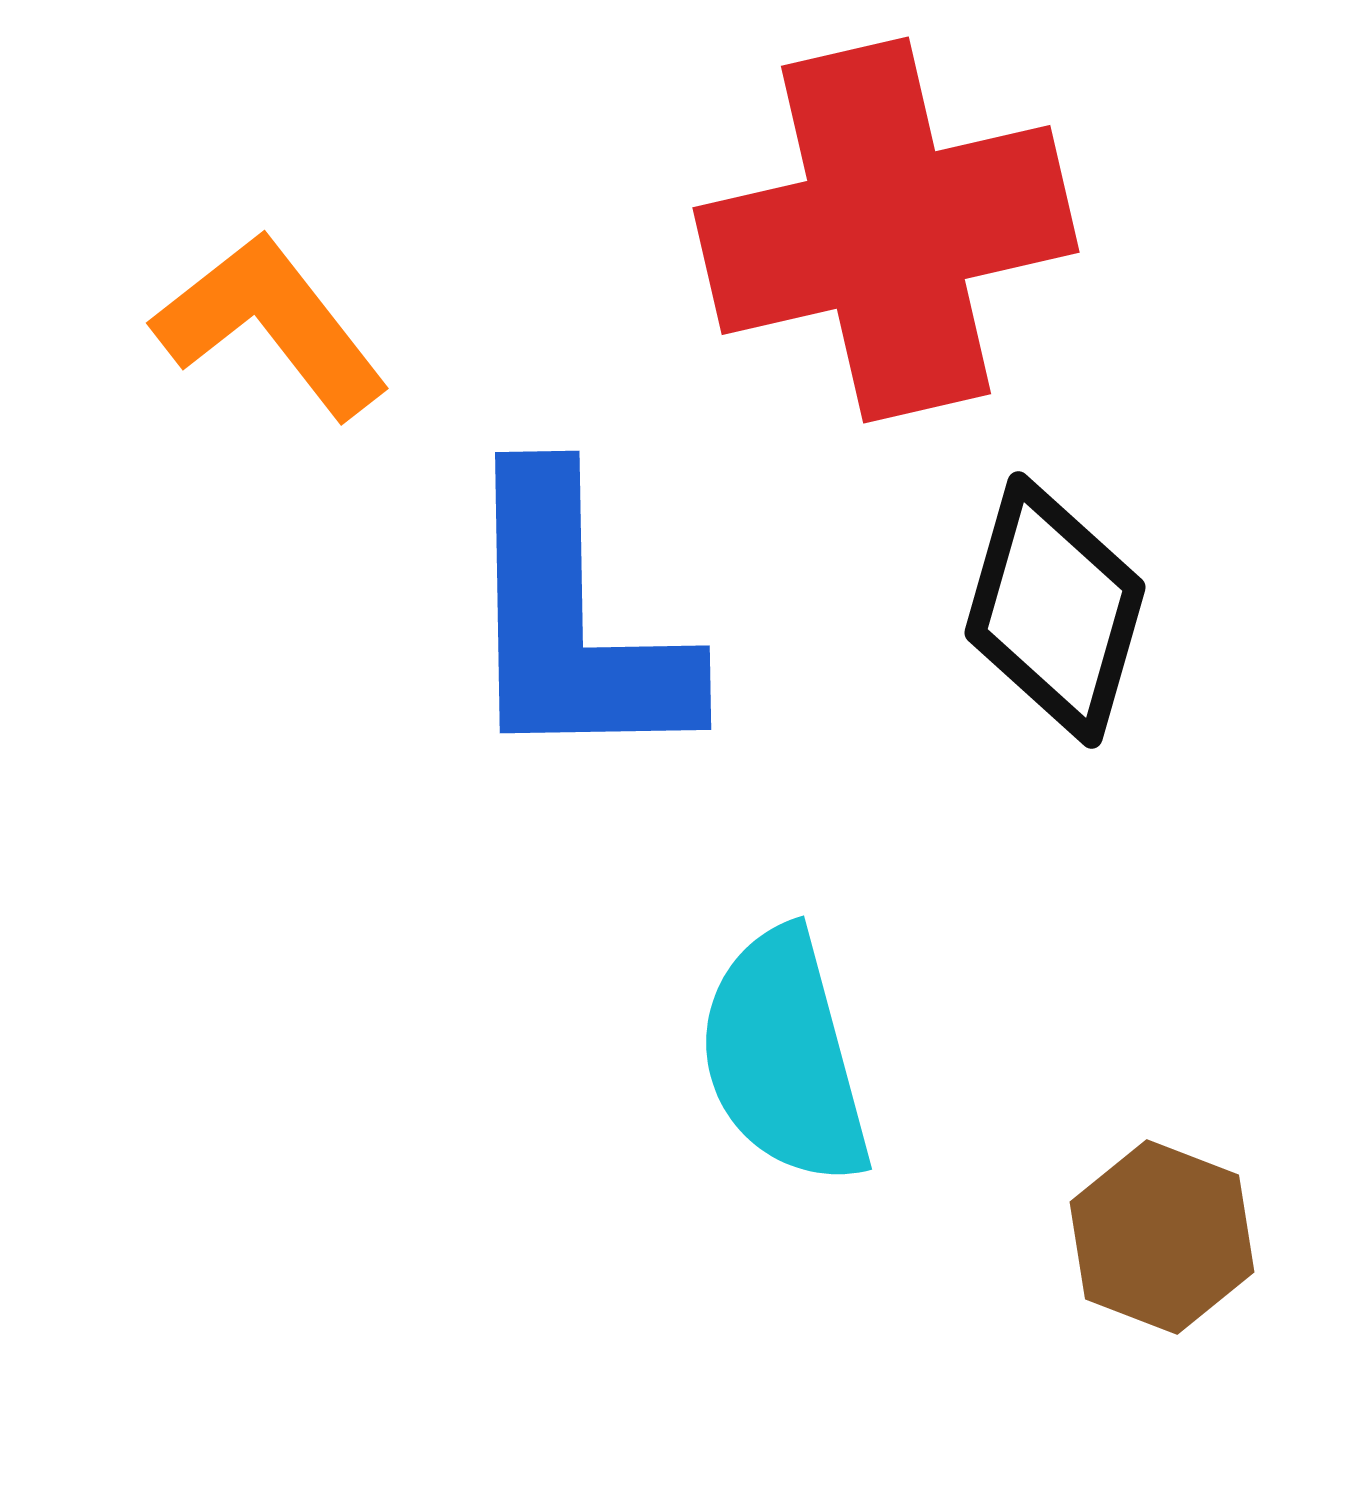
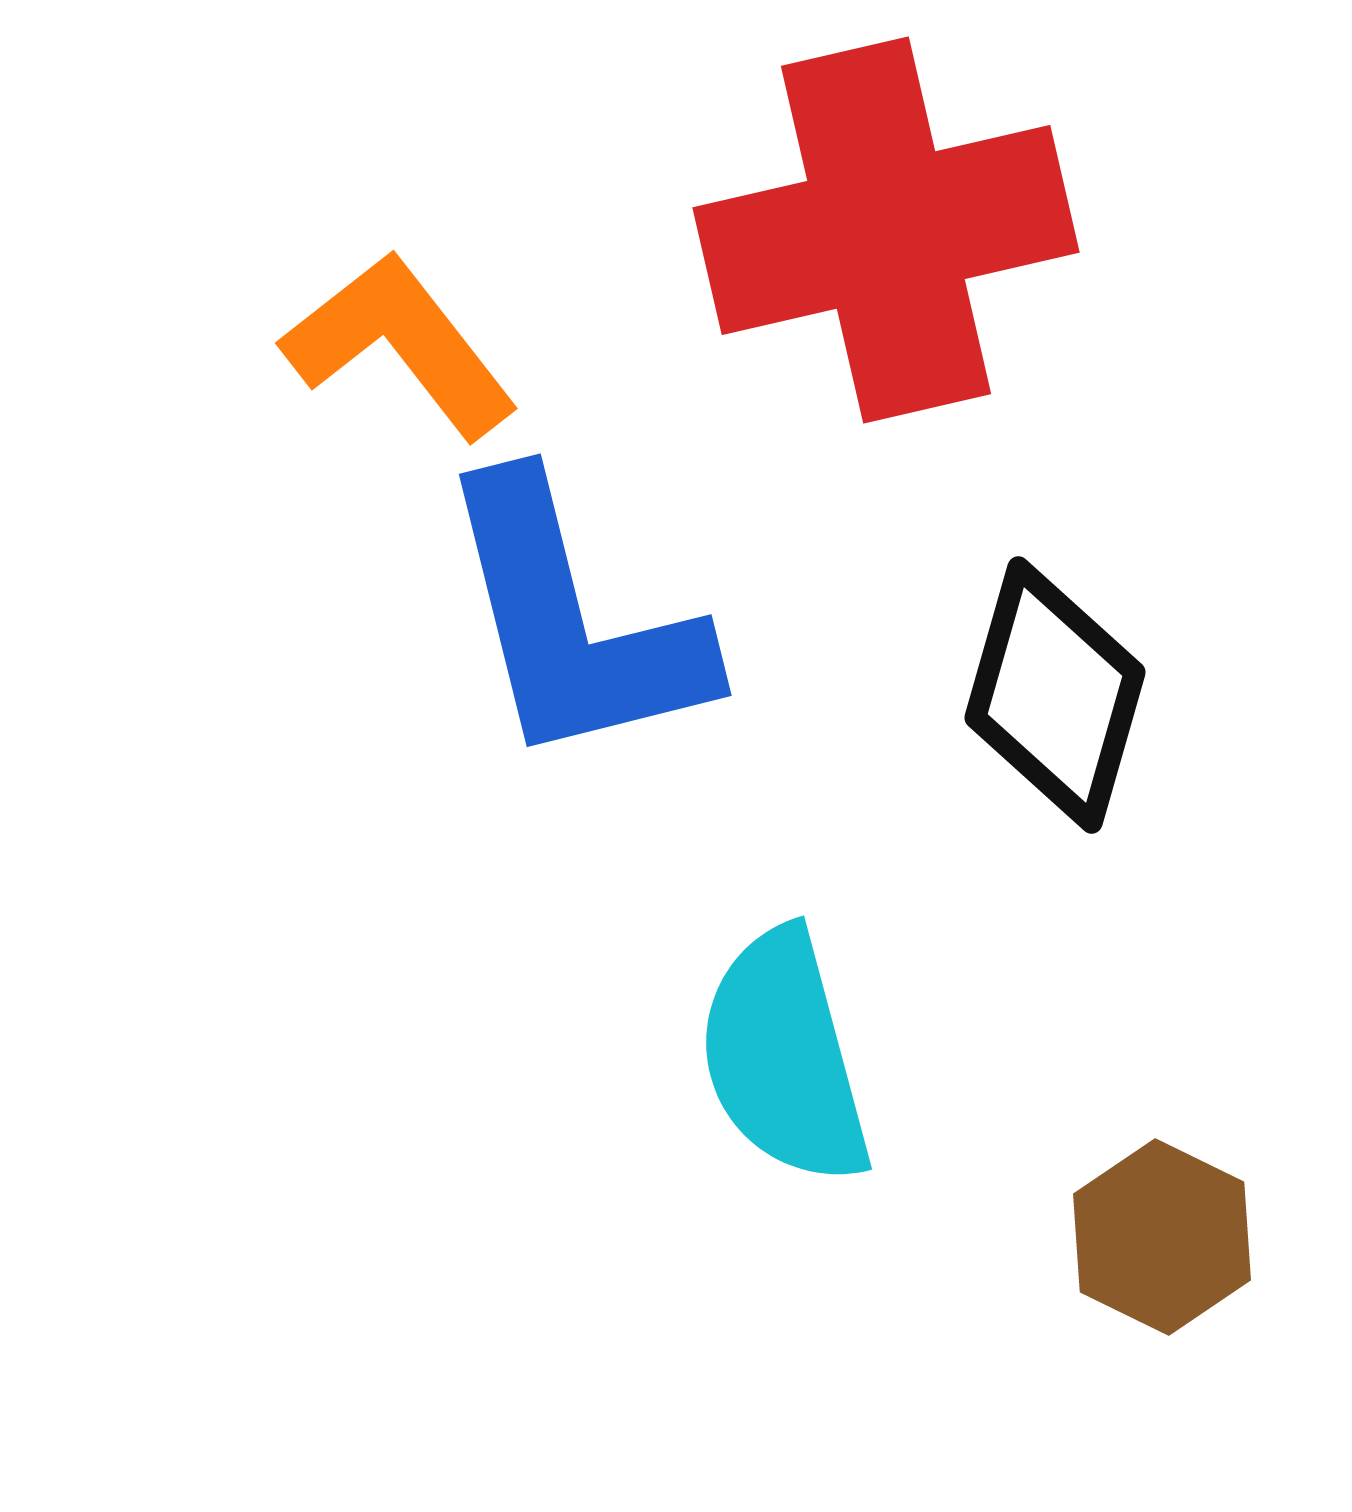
orange L-shape: moved 129 px right, 20 px down
black diamond: moved 85 px down
blue L-shape: rotated 13 degrees counterclockwise
brown hexagon: rotated 5 degrees clockwise
